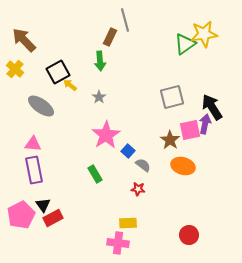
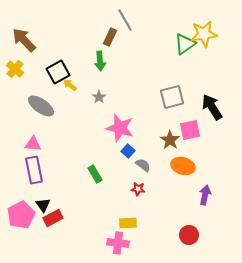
gray line: rotated 15 degrees counterclockwise
purple arrow: moved 71 px down
pink star: moved 14 px right, 7 px up; rotated 24 degrees counterclockwise
